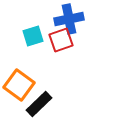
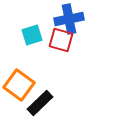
cyan square: moved 1 px left, 1 px up
red square: rotated 35 degrees clockwise
black rectangle: moved 1 px right, 1 px up
